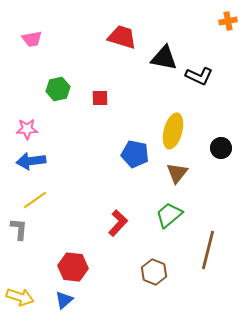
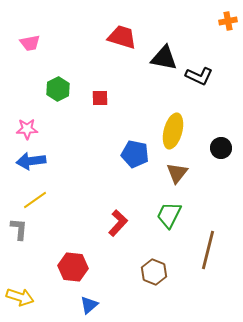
pink trapezoid: moved 2 px left, 4 px down
green hexagon: rotated 15 degrees counterclockwise
green trapezoid: rotated 24 degrees counterclockwise
blue triangle: moved 25 px right, 5 px down
